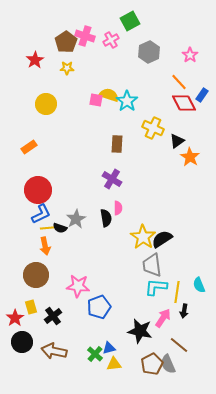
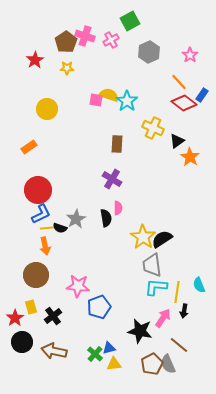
red diamond at (184, 103): rotated 25 degrees counterclockwise
yellow circle at (46, 104): moved 1 px right, 5 px down
